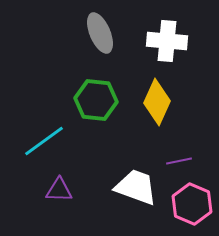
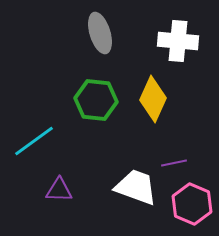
gray ellipse: rotated 6 degrees clockwise
white cross: moved 11 px right
yellow diamond: moved 4 px left, 3 px up
cyan line: moved 10 px left
purple line: moved 5 px left, 2 px down
